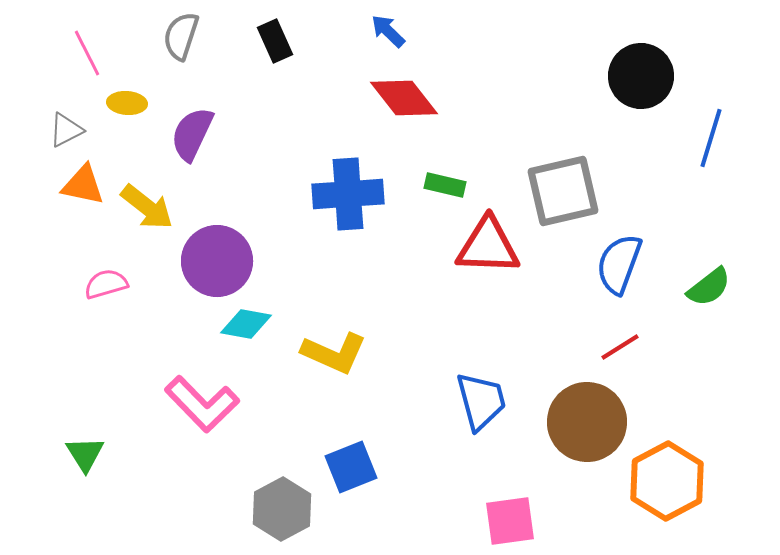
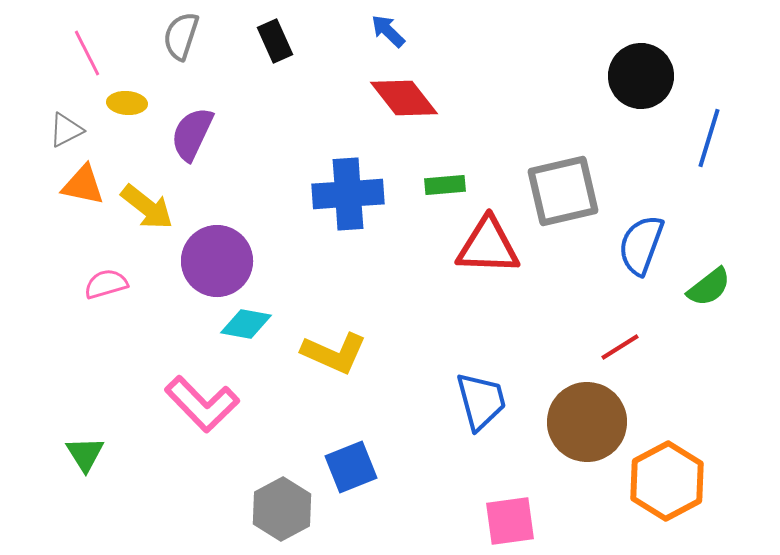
blue line: moved 2 px left
green rectangle: rotated 18 degrees counterclockwise
blue semicircle: moved 22 px right, 19 px up
